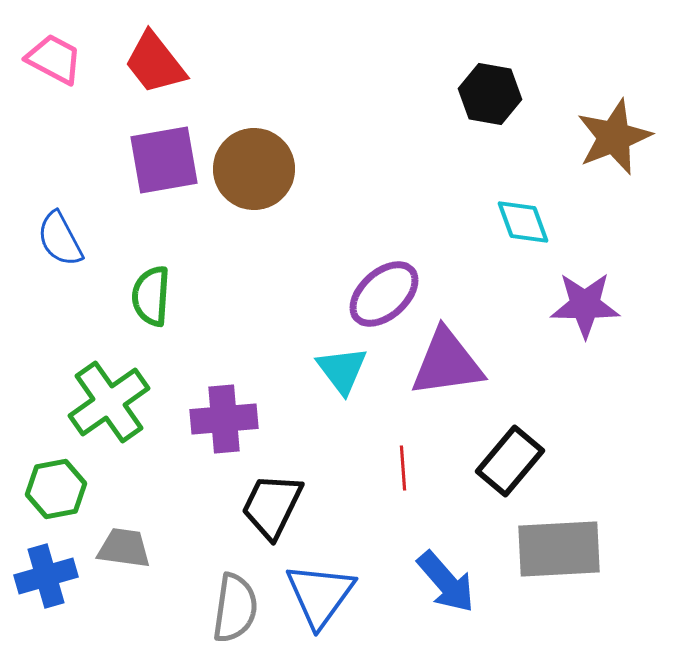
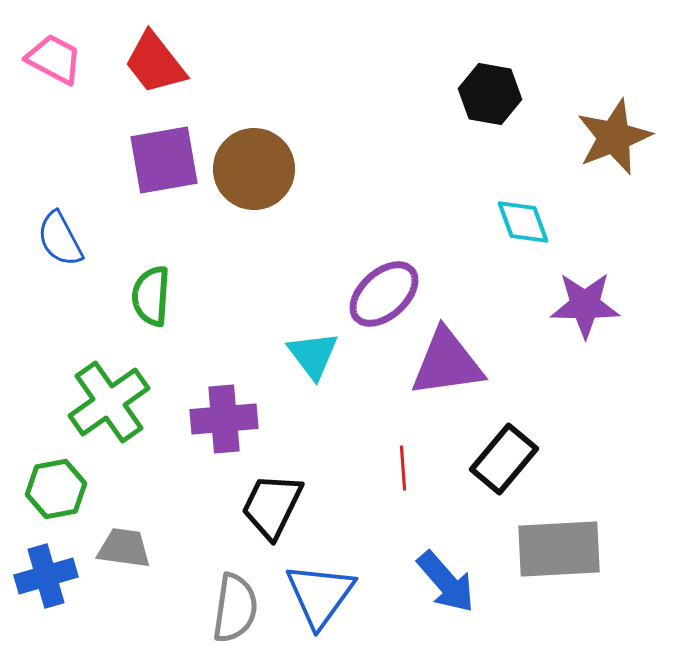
cyan triangle: moved 29 px left, 15 px up
black rectangle: moved 6 px left, 2 px up
